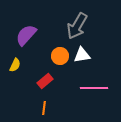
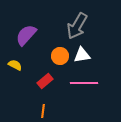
yellow semicircle: rotated 88 degrees counterclockwise
pink line: moved 10 px left, 5 px up
orange line: moved 1 px left, 3 px down
